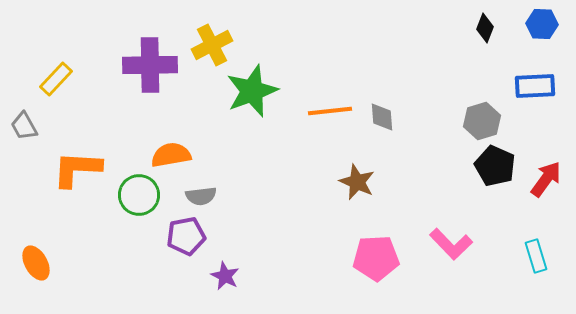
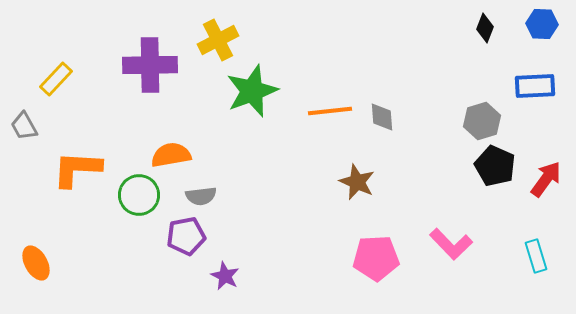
yellow cross: moved 6 px right, 5 px up
